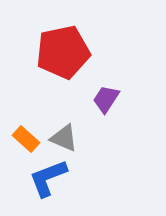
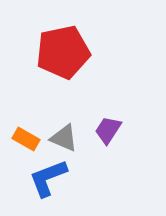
purple trapezoid: moved 2 px right, 31 px down
orange rectangle: rotated 12 degrees counterclockwise
